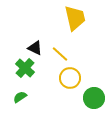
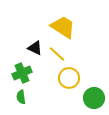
yellow trapezoid: moved 12 px left, 9 px down; rotated 44 degrees counterclockwise
yellow line: moved 3 px left
green cross: moved 3 px left, 5 px down; rotated 24 degrees clockwise
yellow circle: moved 1 px left
green semicircle: moved 1 px right; rotated 64 degrees counterclockwise
